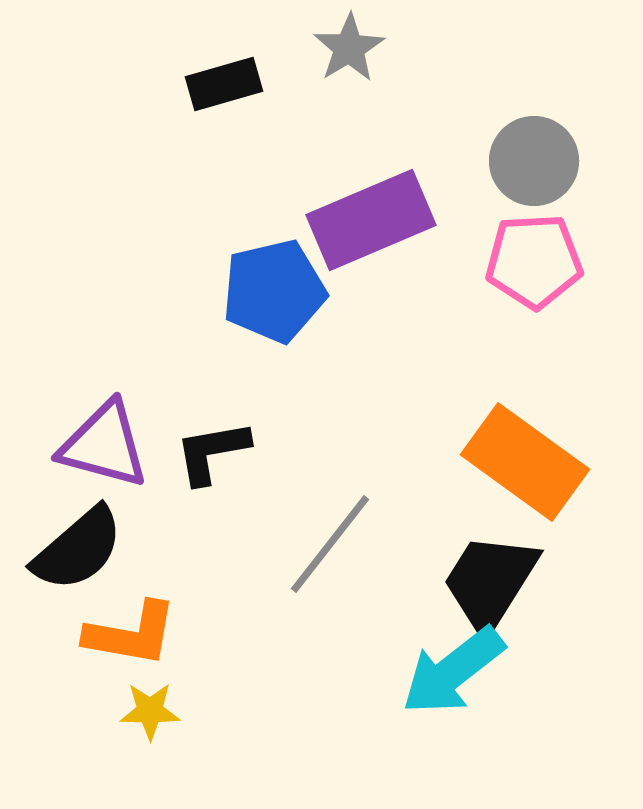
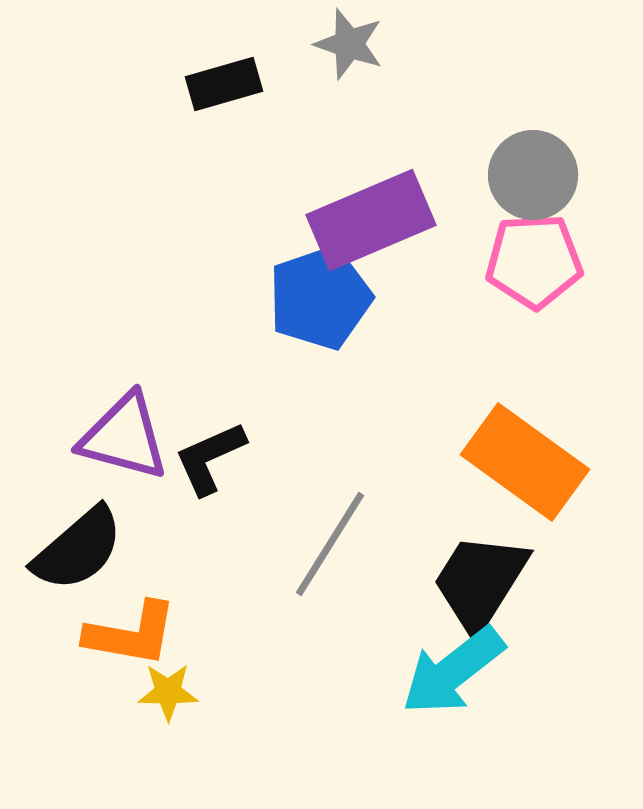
gray star: moved 4 px up; rotated 22 degrees counterclockwise
gray circle: moved 1 px left, 14 px down
blue pentagon: moved 46 px right, 7 px down; rotated 6 degrees counterclockwise
purple triangle: moved 20 px right, 8 px up
black L-shape: moved 2 px left, 6 px down; rotated 14 degrees counterclockwise
gray line: rotated 6 degrees counterclockwise
black trapezoid: moved 10 px left
yellow star: moved 18 px right, 19 px up
